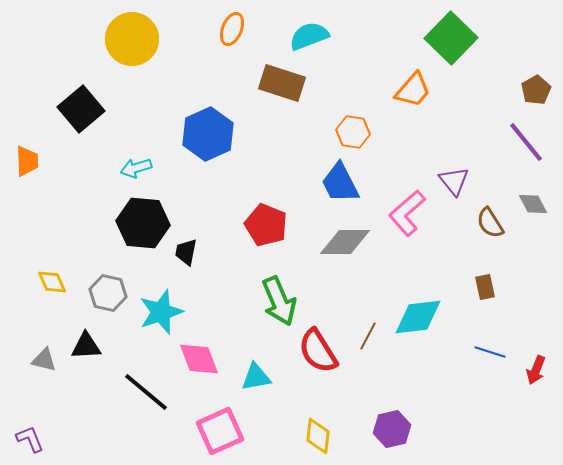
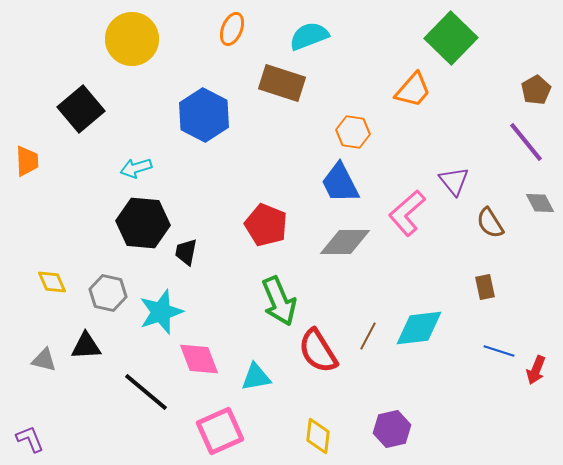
blue hexagon at (208, 134): moved 4 px left, 19 px up; rotated 9 degrees counterclockwise
gray diamond at (533, 204): moved 7 px right, 1 px up
cyan diamond at (418, 317): moved 1 px right, 11 px down
blue line at (490, 352): moved 9 px right, 1 px up
